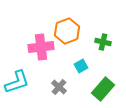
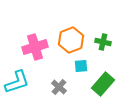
orange hexagon: moved 4 px right, 9 px down
pink cross: moved 6 px left; rotated 10 degrees counterclockwise
cyan square: rotated 24 degrees clockwise
green rectangle: moved 5 px up
